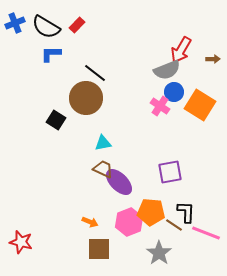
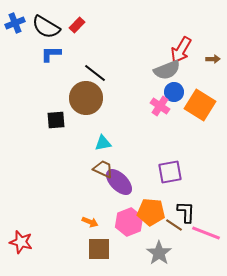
black square: rotated 36 degrees counterclockwise
